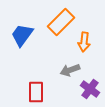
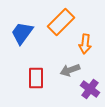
blue trapezoid: moved 2 px up
orange arrow: moved 1 px right, 2 px down
red rectangle: moved 14 px up
